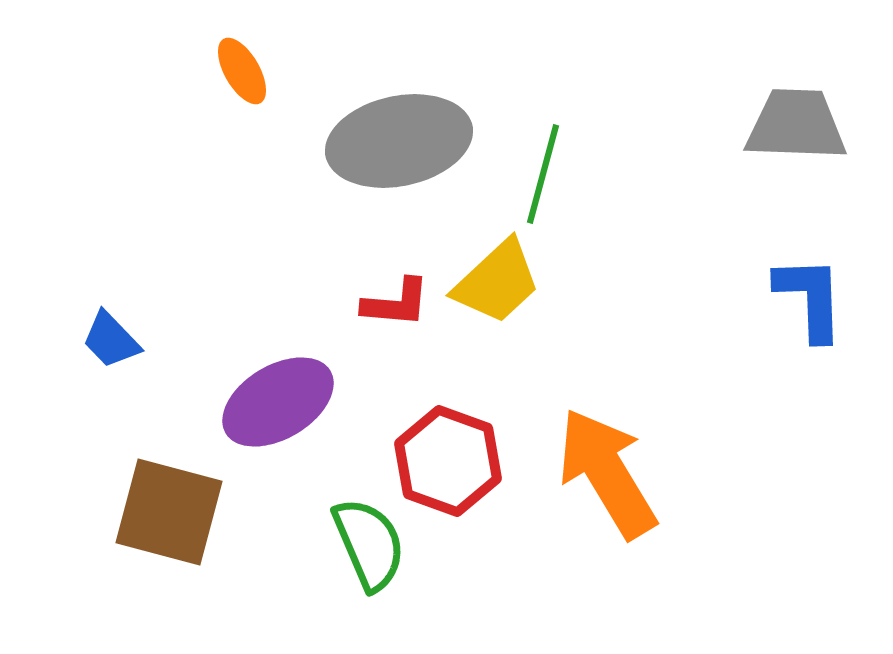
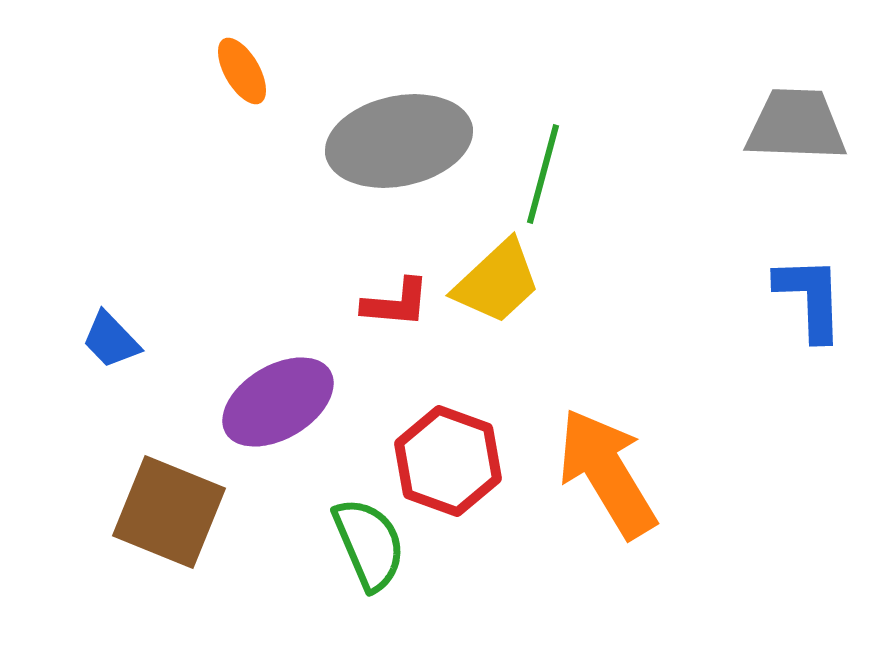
brown square: rotated 7 degrees clockwise
